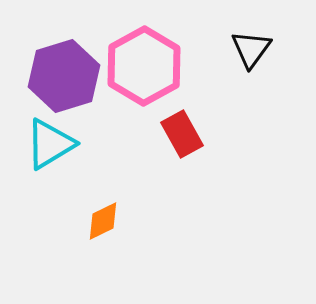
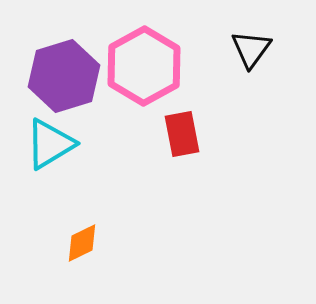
red rectangle: rotated 18 degrees clockwise
orange diamond: moved 21 px left, 22 px down
